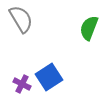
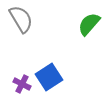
green semicircle: moved 4 px up; rotated 20 degrees clockwise
